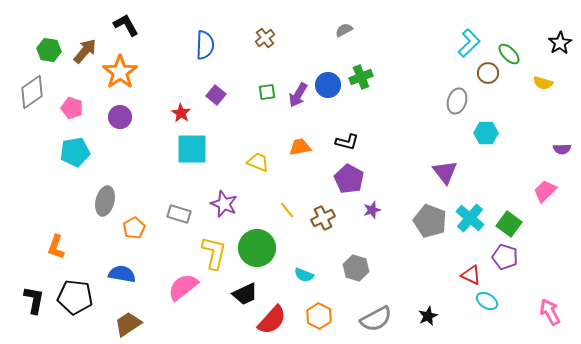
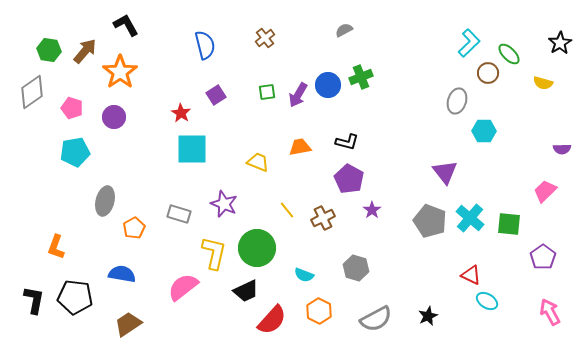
blue semicircle at (205, 45): rotated 16 degrees counterclockwise
purple square at (216, 95): rotated 18 degrees clockwise
purple circle at (120, 117): moved 6 px left
cyan hexagon at (486, 133): moved 2 px left, 2 px up
purple star at (372, 210): rotated 18 degrees counterclockwise
green square at (509, 224): rotated 30 degrees counterclockwise
purple pentagon at (505, 257): moved 38 px right; rotated 20 degrees clockwise
black trapezoid at (245, 294): moved 1 px right, 3 px up
orange hexagon at (319, 316): moved 5 px up
